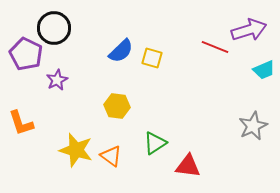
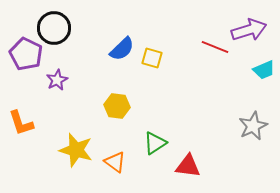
blue semicircle: moved 1 px right, 2 px up
orange triangle: moved 4 px right, 6 px down
